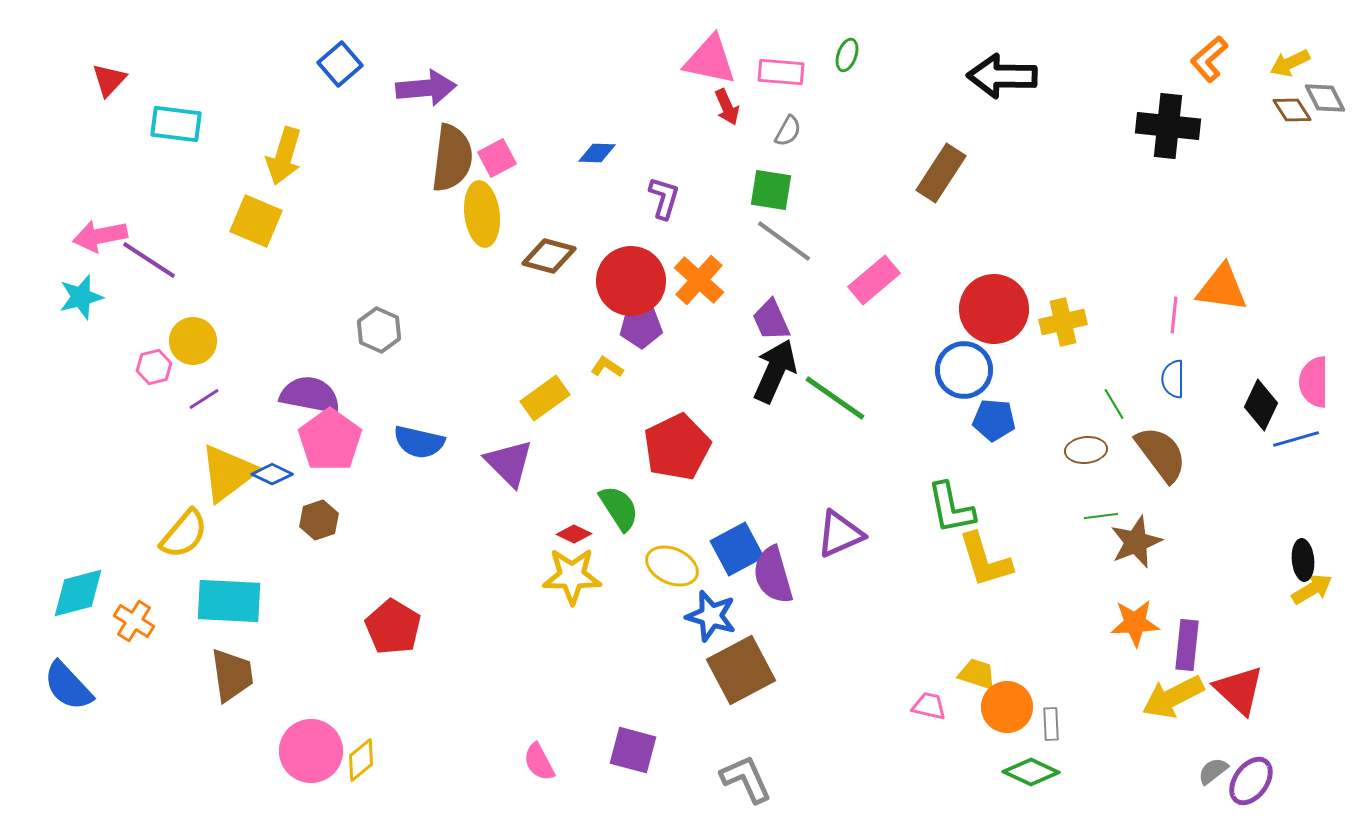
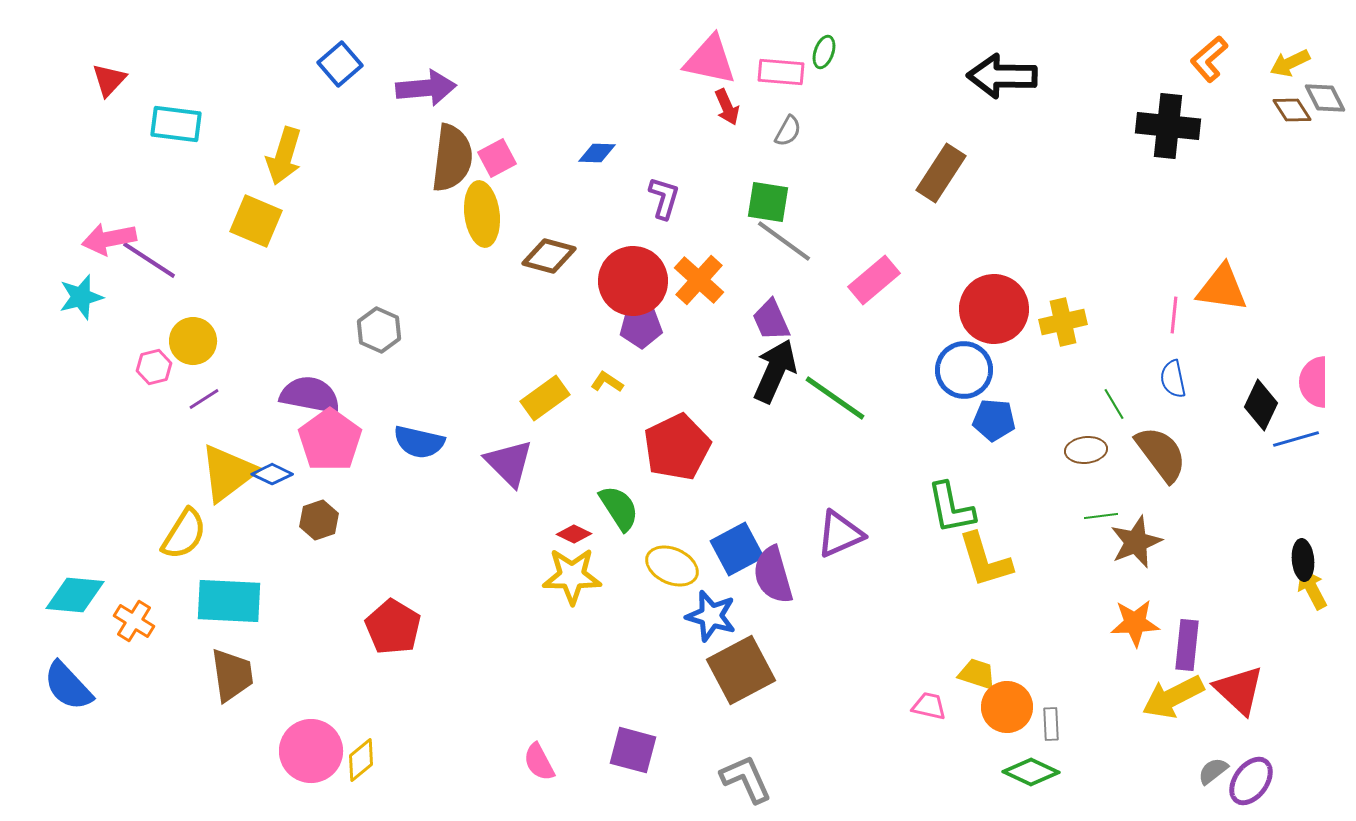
green ellipse at (847, 55): moved 23 px left, 3 px up
green square at (771, 190): moved 3 px left, 12 px down
pink arrow at (100, 236): moved 9 px right, 3 px down
red circle at (631, 281): moved 2 px right
yellow L-shape at (607, 367): moved 15 px down
blue semicircle at (1173, 379): rotated 12 degrees counterclockwise
yellow semicircle at (184, 534): rotated 8 degrees counterclockwise
yellow arrow at (1312, 589): rotated 87 degrees counterclockwise
cyan diamond at (78, 593): moved 3 px left, 2 px down; rotated 20 degrees clockwise
